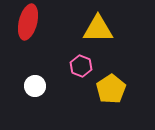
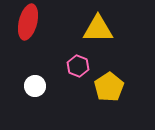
pink hexagon: moved 3 px left
yellow pentagon: moved 2 px left, 2 px up
